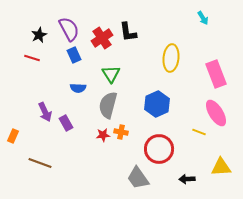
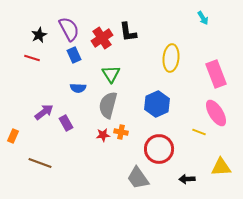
purple arrow: moved 1 px left; rotated 102 degrees counterclockwise
